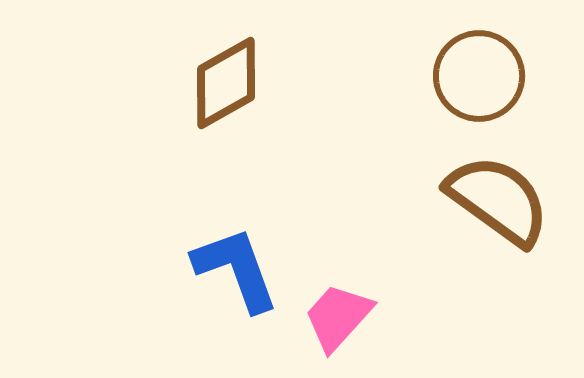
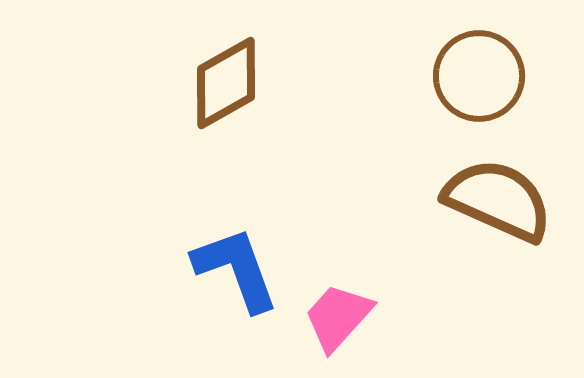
brown semicircle: rotated 12 degrees counterclockwise
